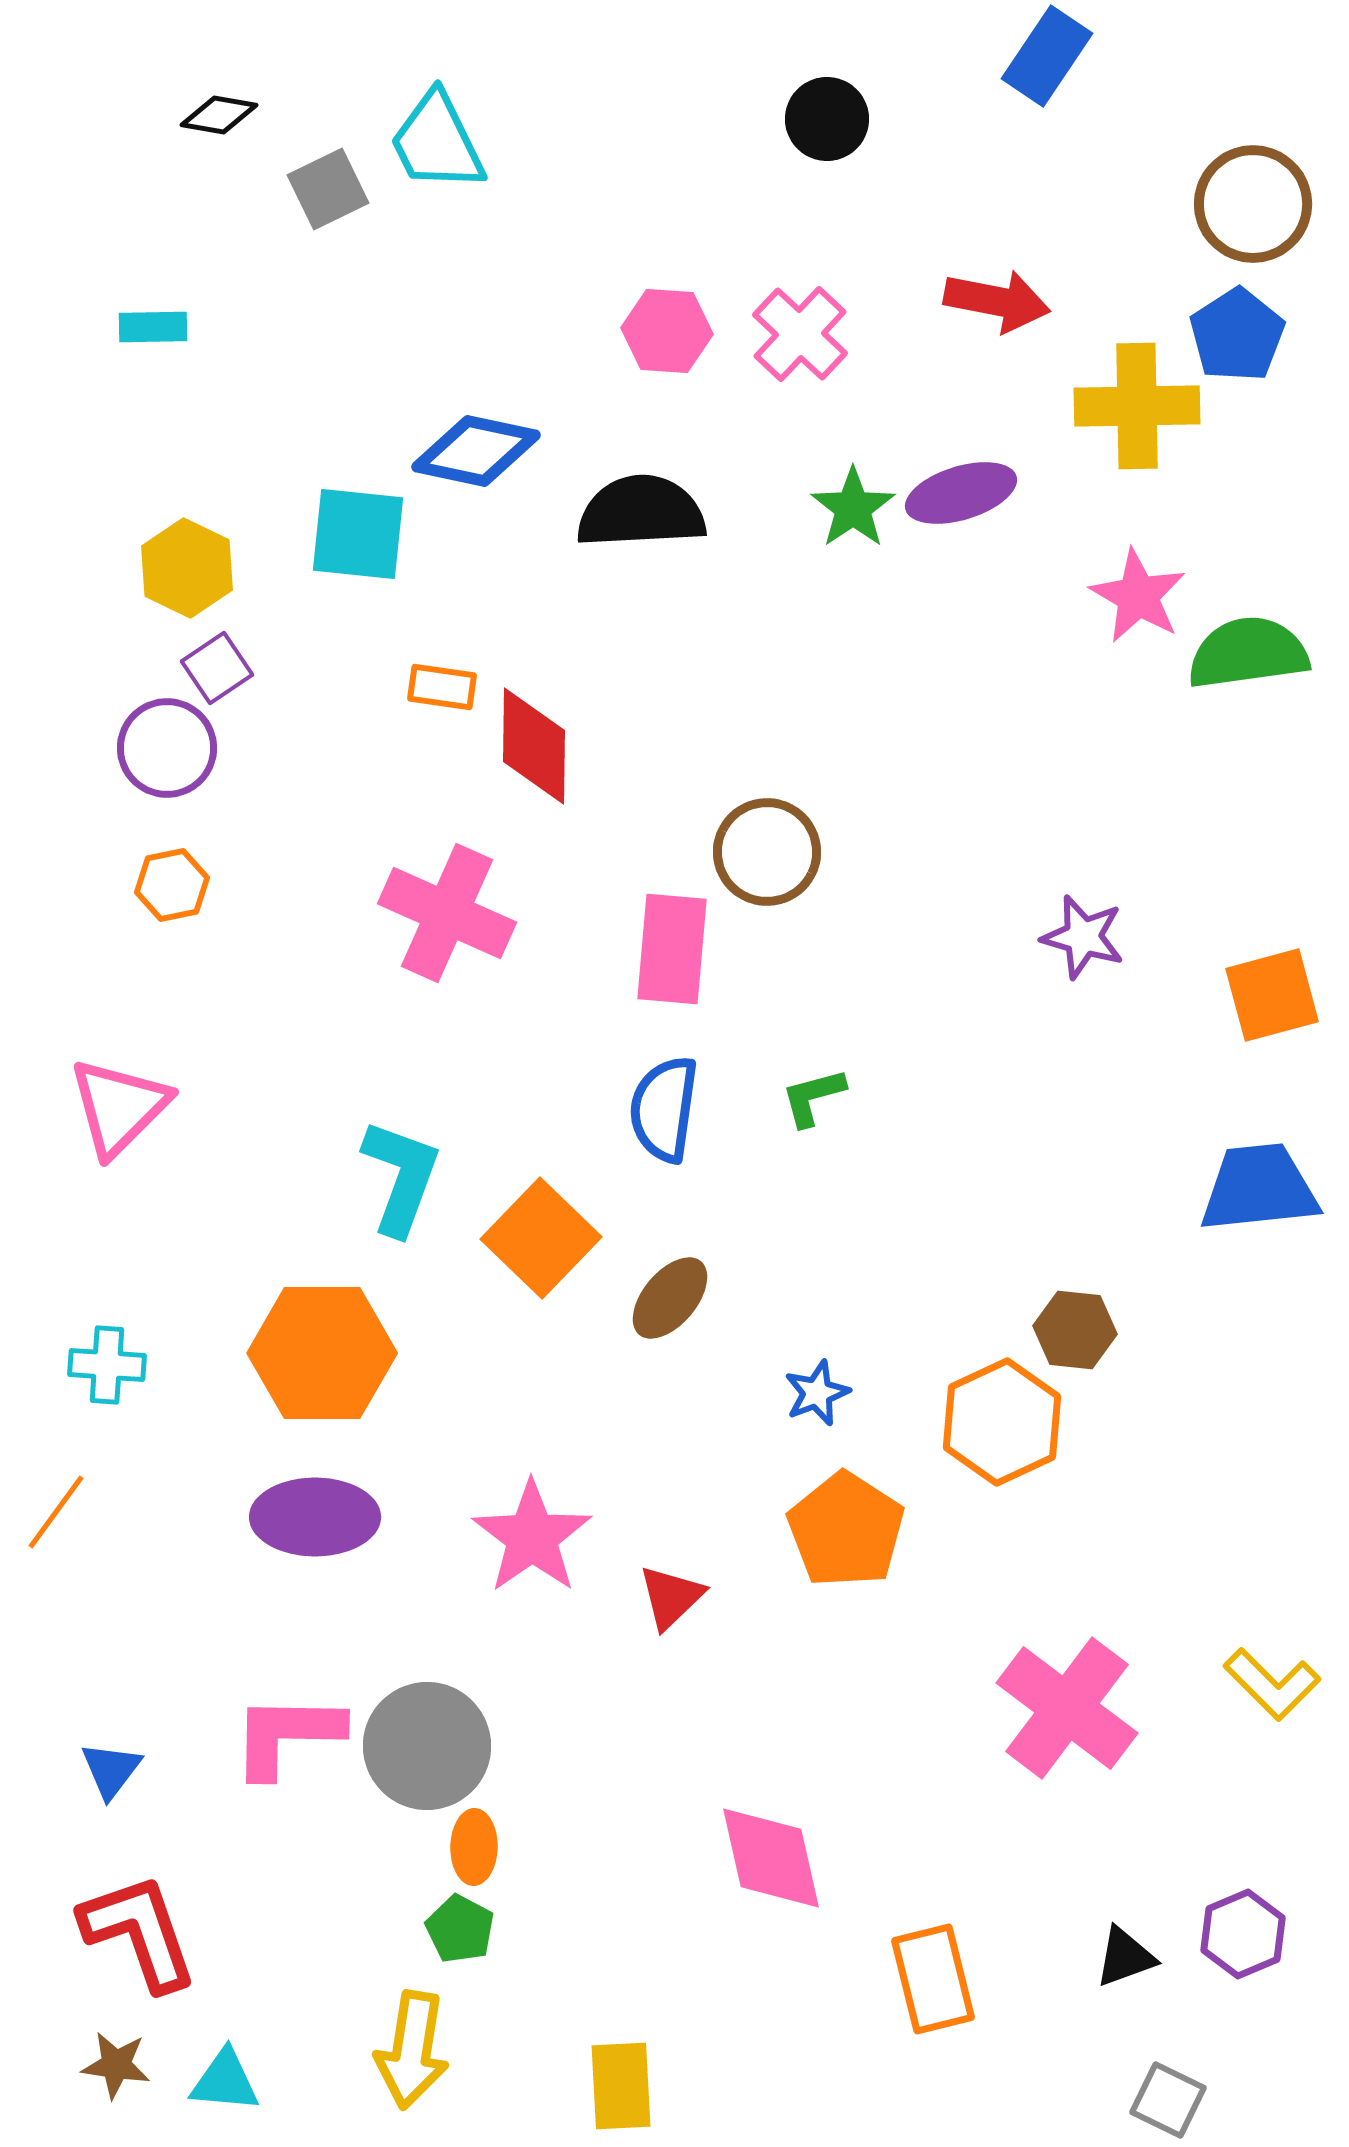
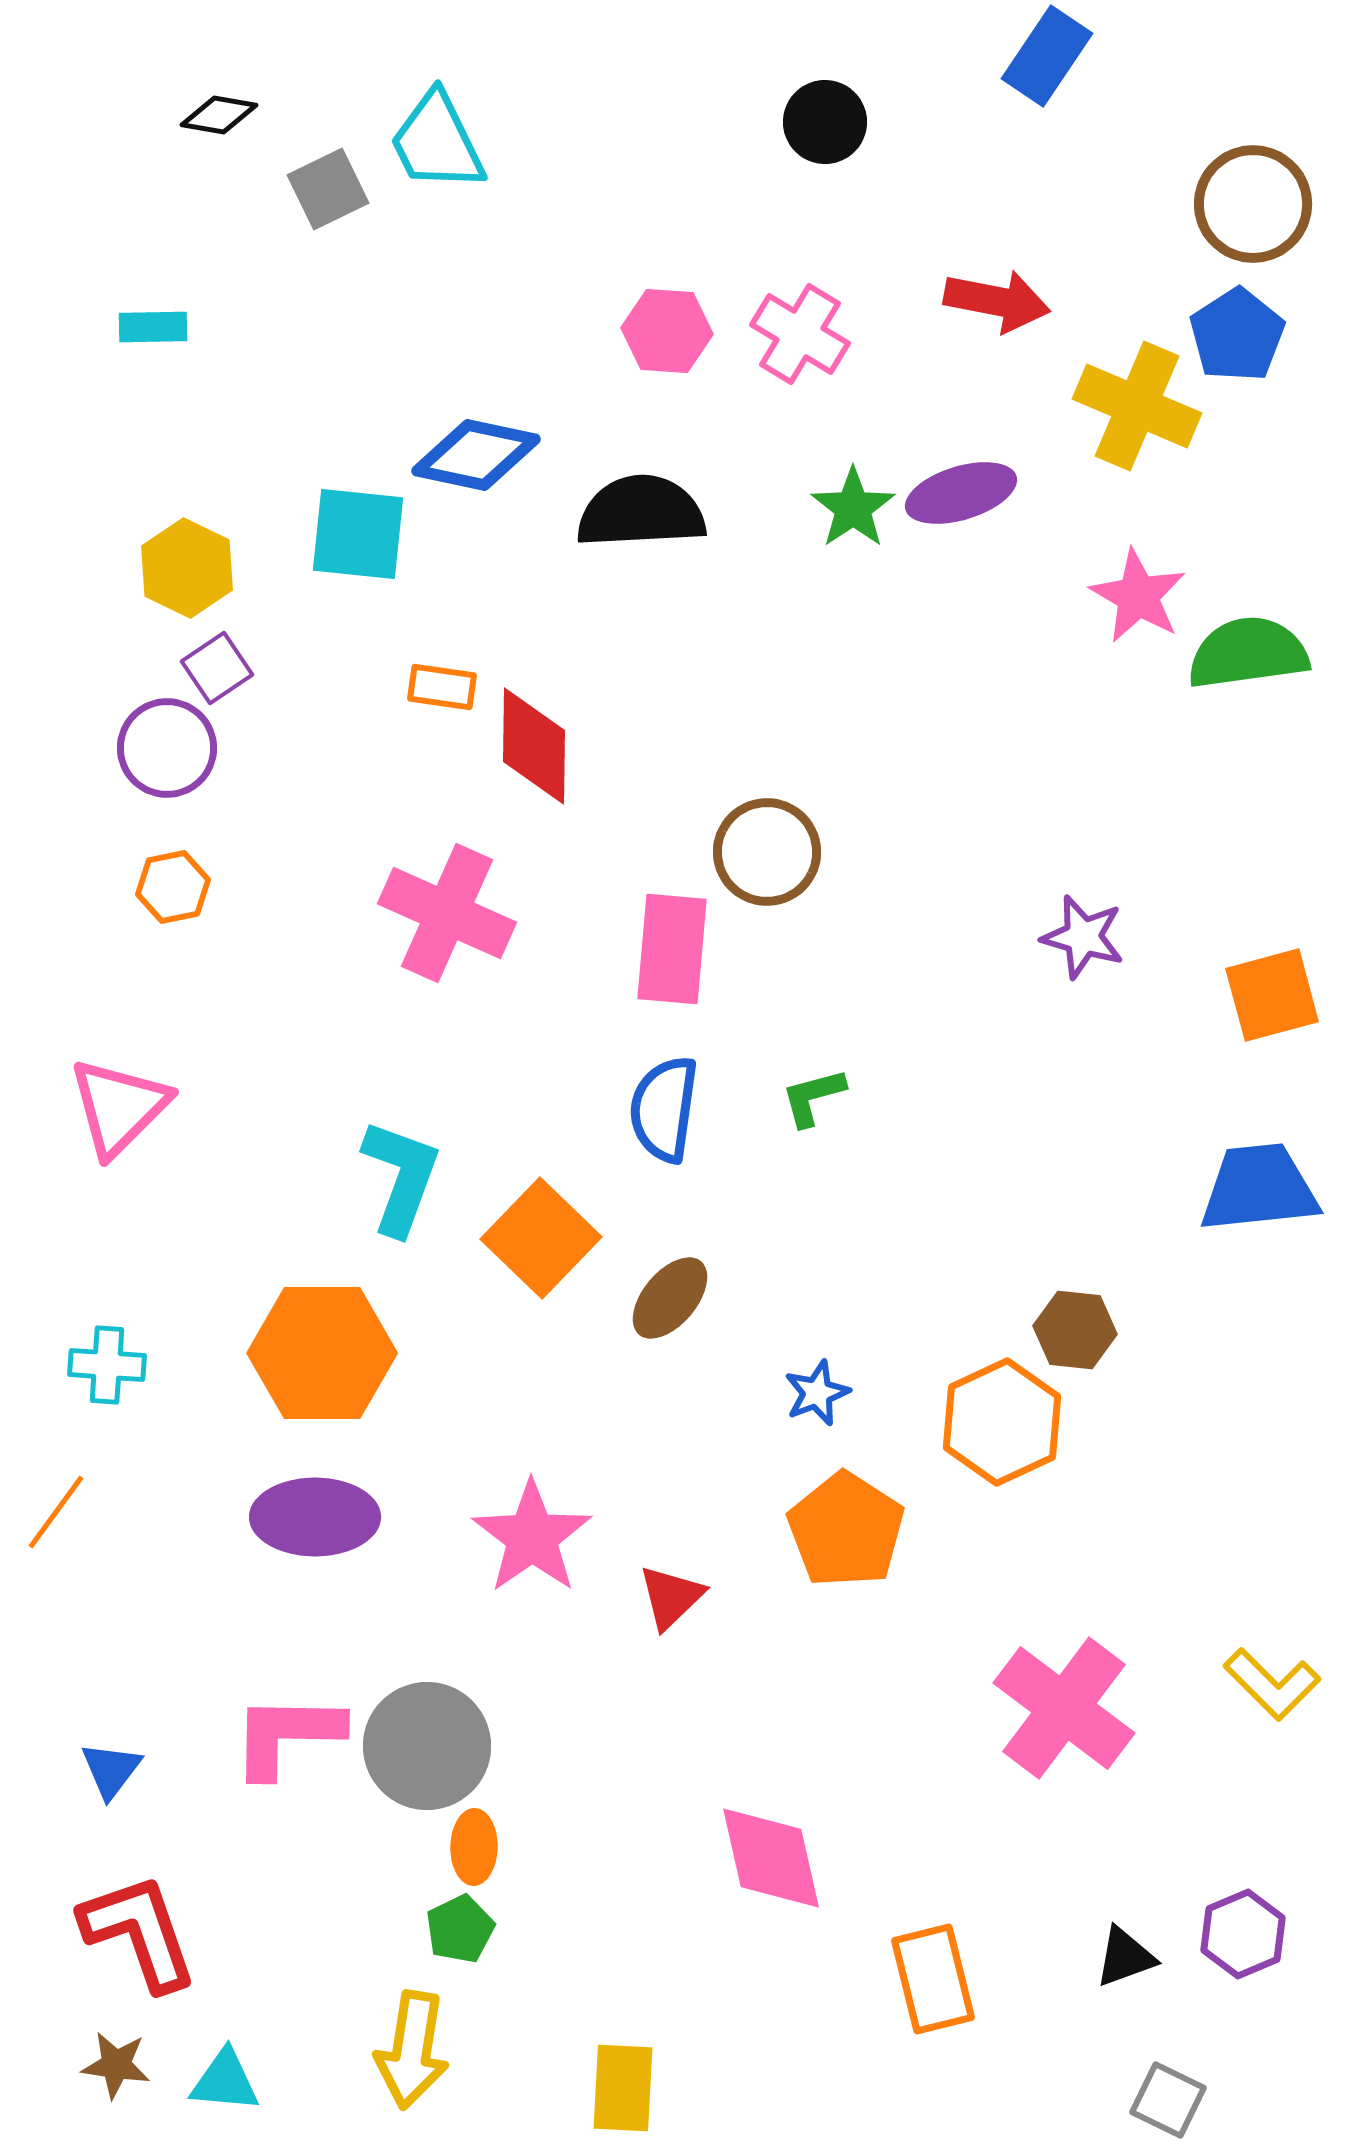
black circle at (827, 119): moved 2 px left, 3 px down
pink cross at (800, 334): rotated 12 degrees counterclockwise
yellow cross at (1137, 406): rotated 24 degrees clockwise
blue diamond at (476, 451): moved 4 px down
orange hexagon at (172, 885): moved 1 px right, 2 px down
pink cross at (1067, 1708): moved 3 px left
green pentagon at (460, 1929): rotated 18 degrees clockwise
yellow rectangle at (621, 2086): moved 2 px right, 2 px down; rotated 6 degrees clockwise
